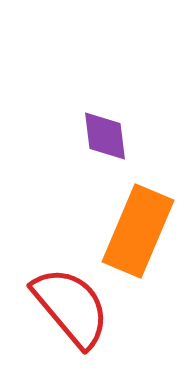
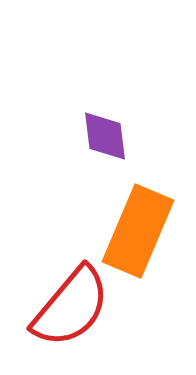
red semicircle: rotated 80 degrees clockwise
